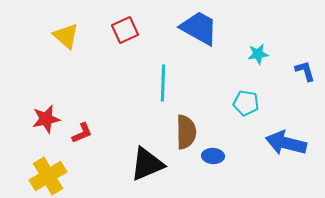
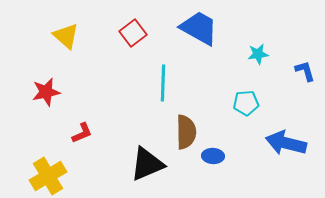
red square: moved 8 px right, 3 px down; rotated 12 degrees counterclockwise
cyan pentagon: rotated 15 degrees counterclockwise
red star: moved 27 px up
